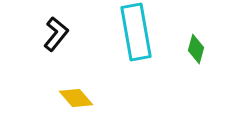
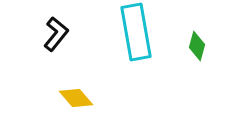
green diamond: moved 1 px right, 3 px up
